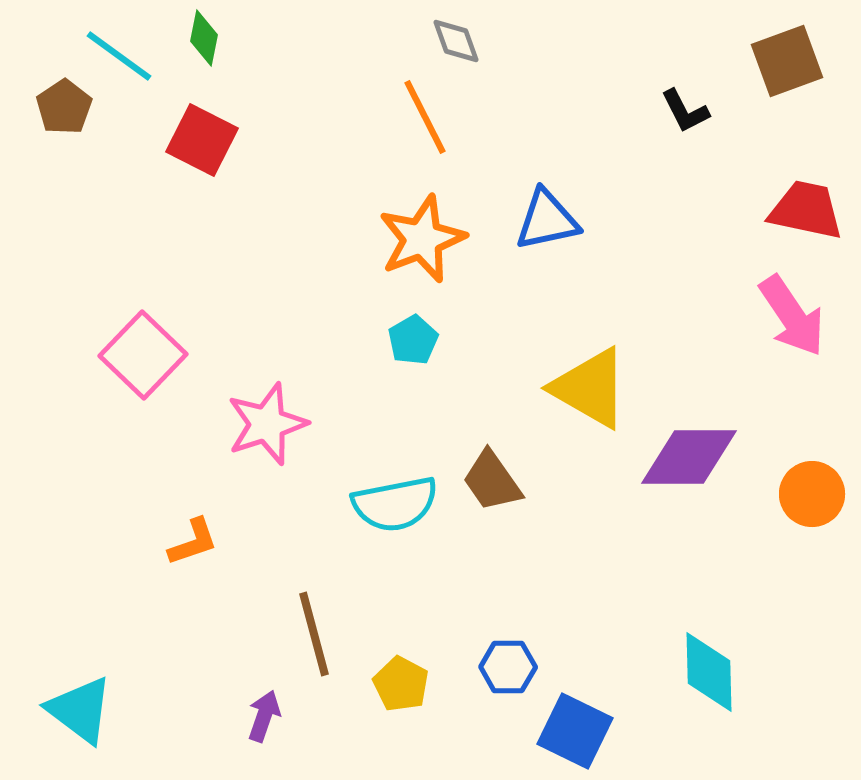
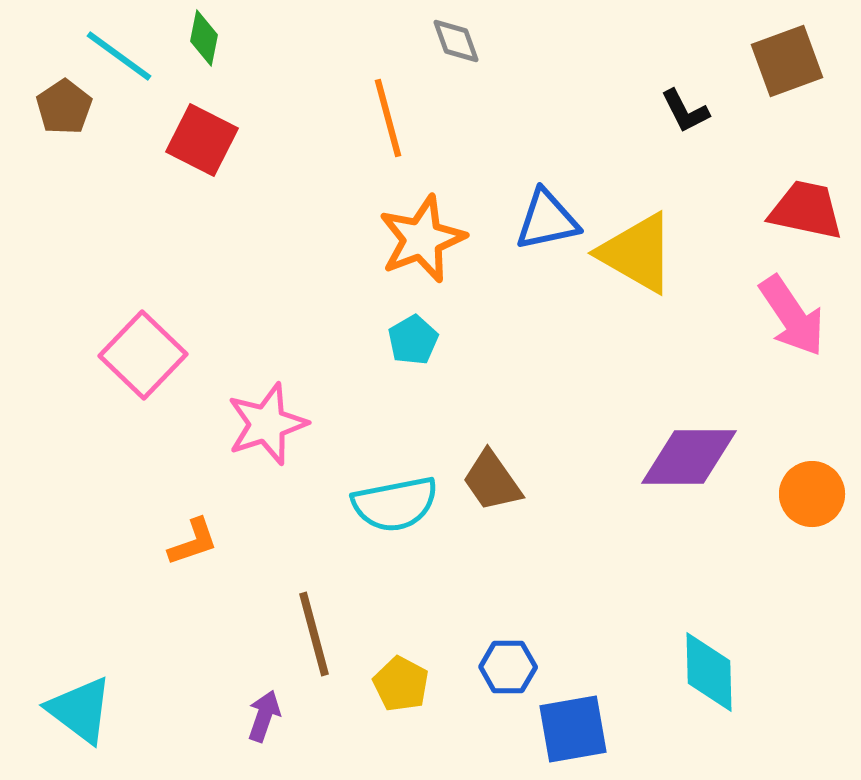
orange line: moved 37 px left, 1 px down; rotated 12 degrees clockwise
yellow triangle: moved 47 px right, 135 px up
blue square: moved 2 px left, 2 px up; rotated 36 degrees counterclockwise
